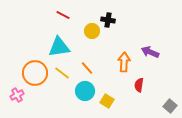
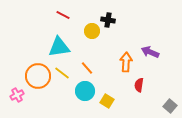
orange arrow: moved 2 px right
orange circle: moved 3 px right, 3 px down
